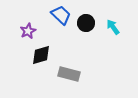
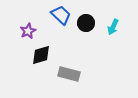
cyan arrow: rotated 119 degrees counterclockwise
